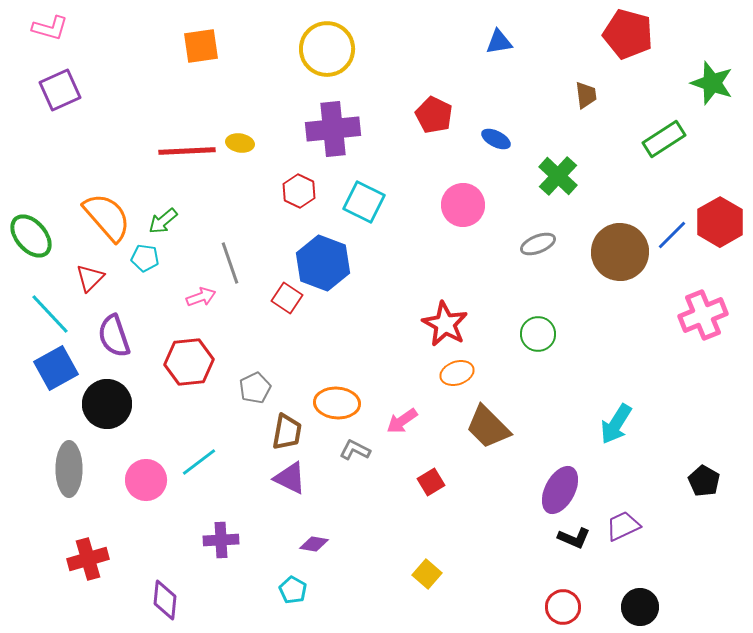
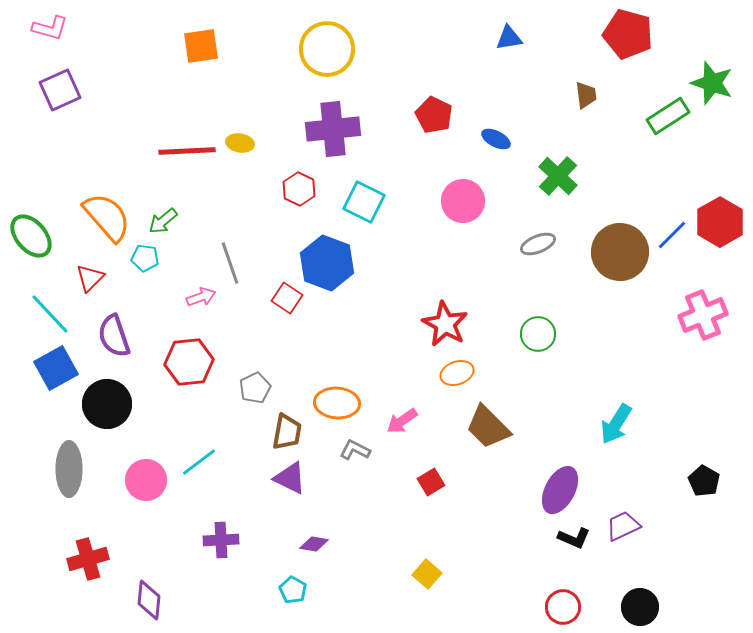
blue triangle at (499, 42): moved 10 px right, 4 px up
green rectangle at (664, 139): moved 4 px right, 23 px up
red hexagon at (299, 191): moved 2 px up
pink circle at (463, 205): moved 4 px up
blue hexagon at (323, 263): moved 4 px right
purple diamond at (165, 600): moved 16 px left
